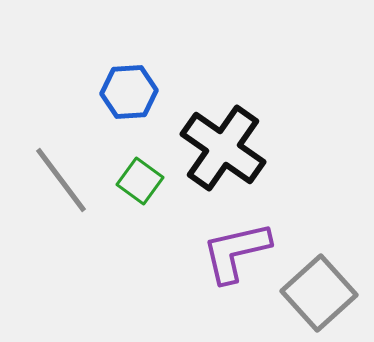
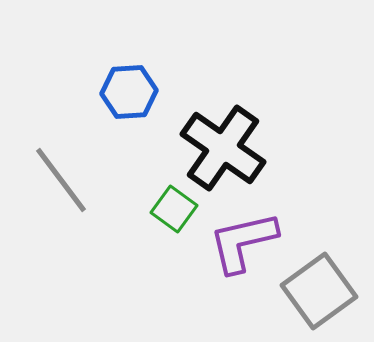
green square: moved 34 px right, 28 px down
purple L-shape: moved 7 px right, 10 px up
gray square: moved 2 px up; rotated 6 degrees clockwise
